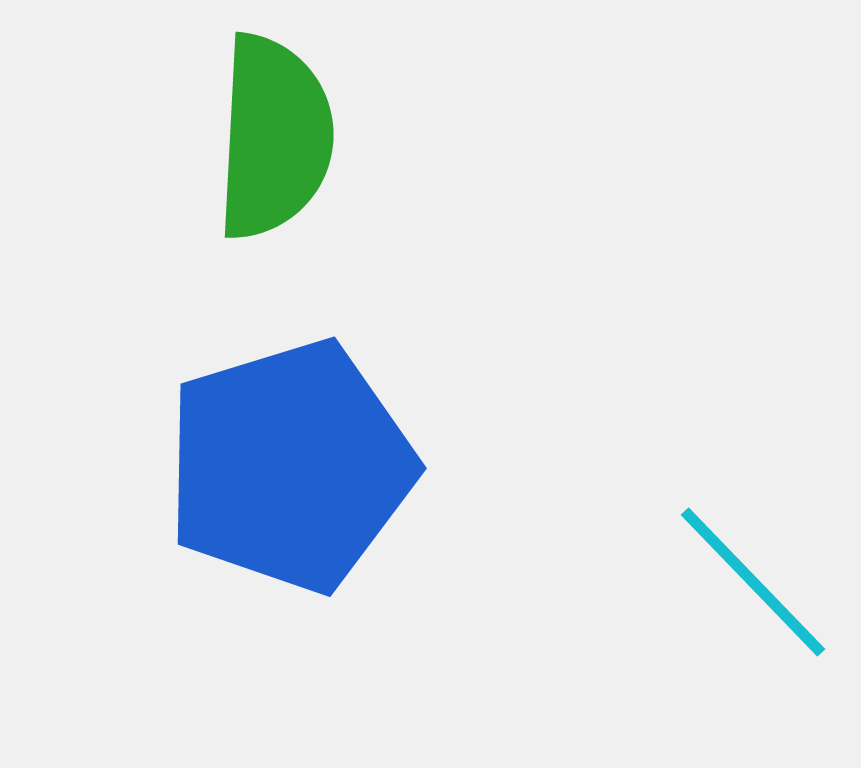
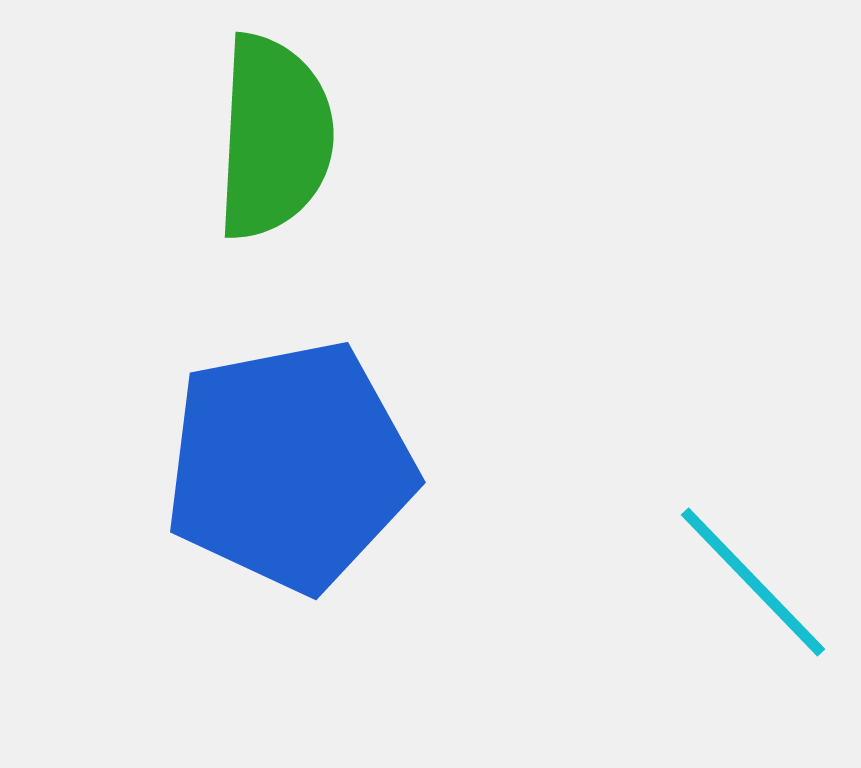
blue pentagon: rotated 6 degrees clockwise
